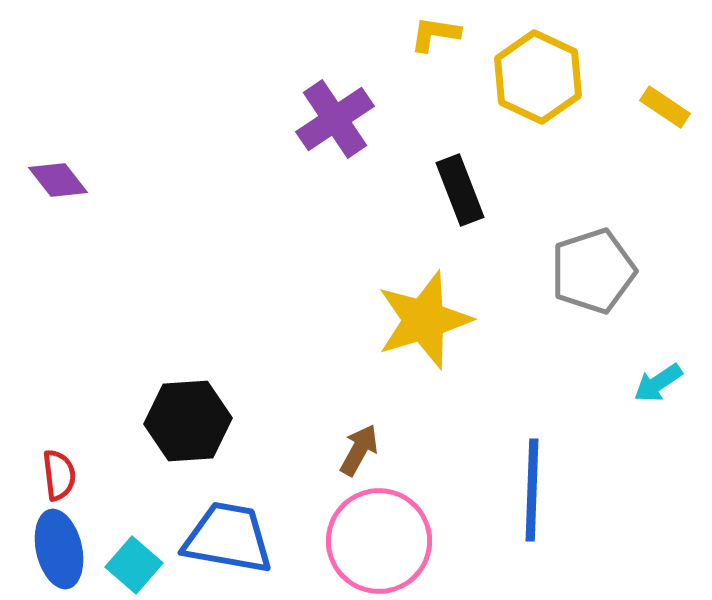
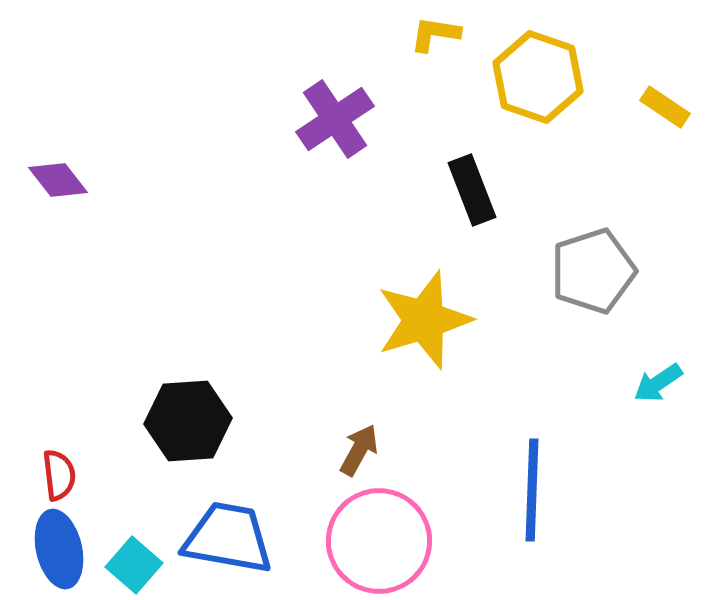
yellow hexagon: rotated 6 degrees counterclockwise
black rectangle: moved 12 px right
